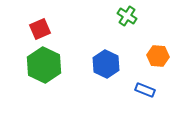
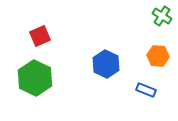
green cross: moved 35 px right
red square: moved 7 px down
green hexagon: moved 9 px left, 13 px down
blue rectangle: moved 1 px right
